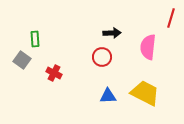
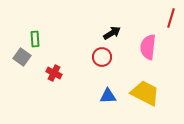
black arrow: rotated 30 degrees counterclockwise
gray square: moved 3 px up
